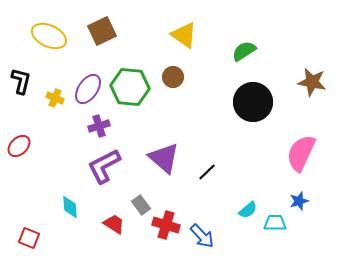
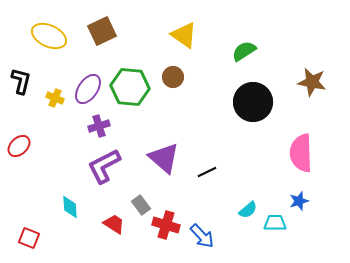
pink semicircle: rotated 27 degrees counterclockwise
black line: rotated 18 degrees clockwise
